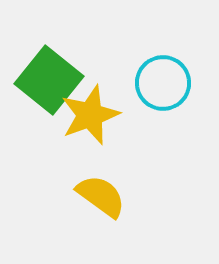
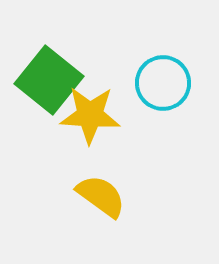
yellow star: rotated 24 degrees clockwise
